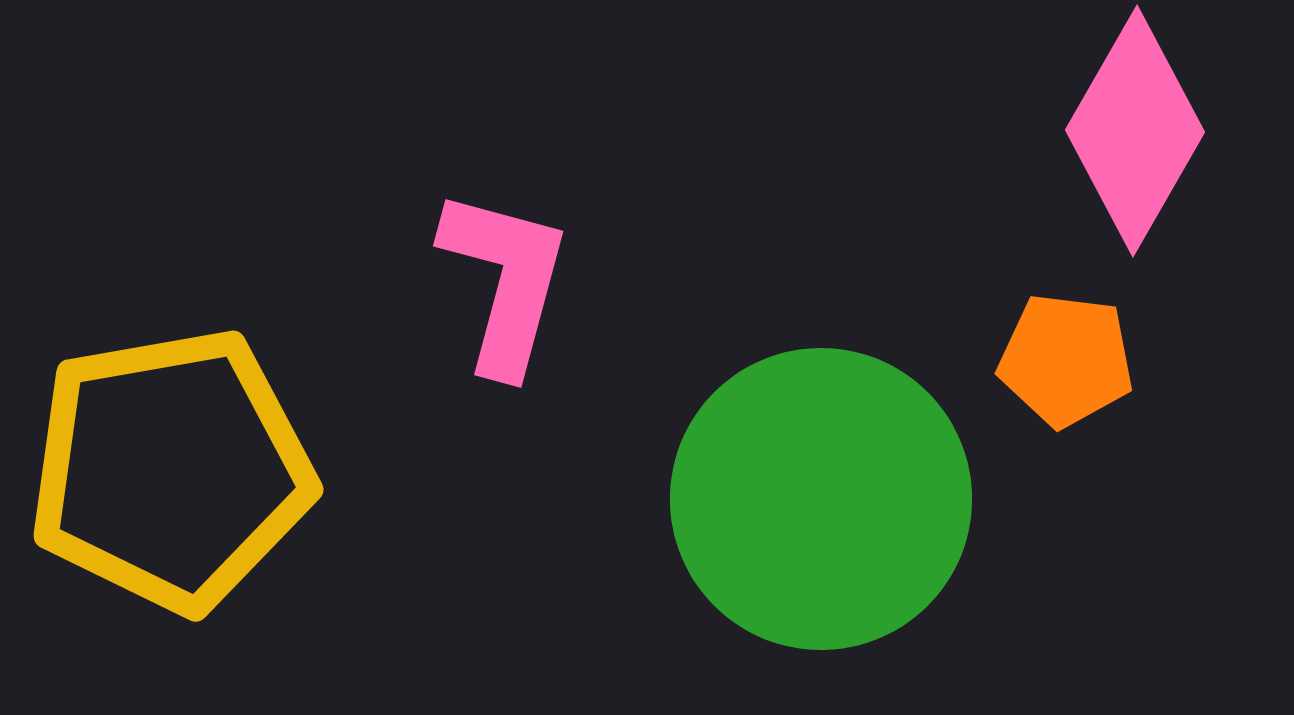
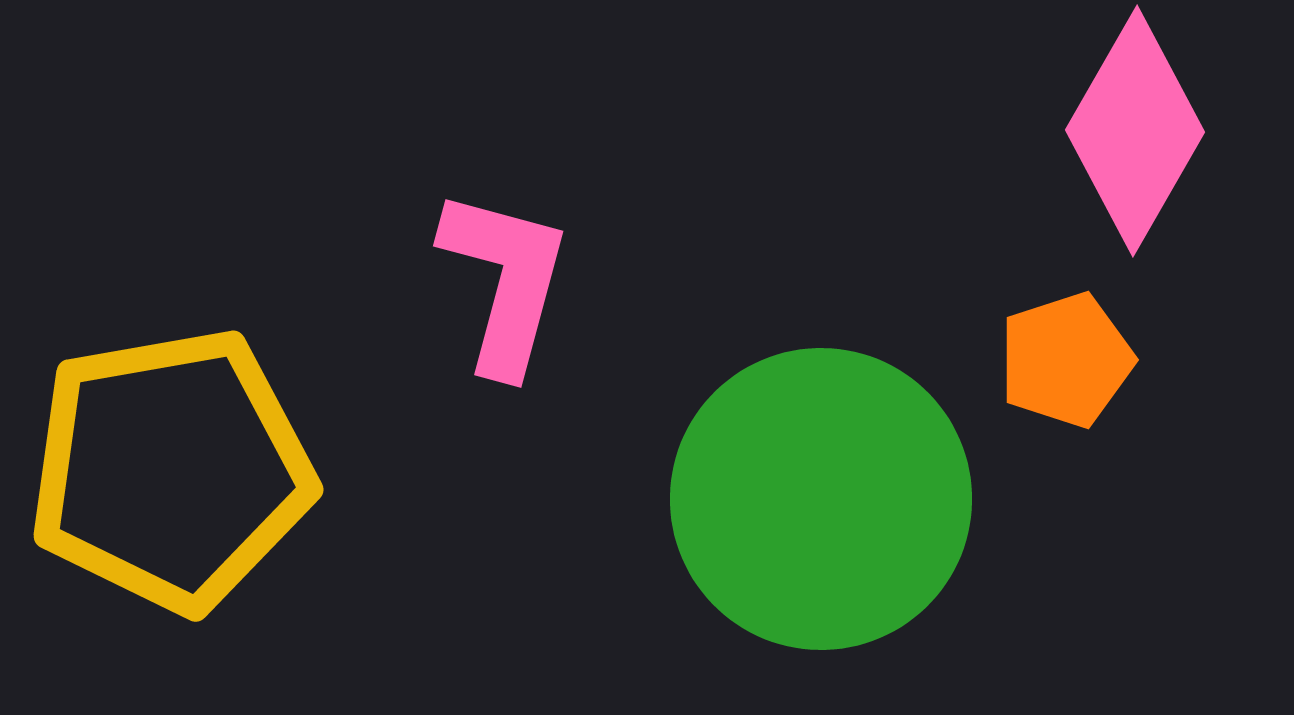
orange pentagon: rotated 25 degrees counterclockwise
